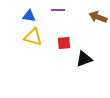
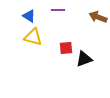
blue triangle: rotated 24 degrees clockwise
red square: moved 2 px right, 5 px down
